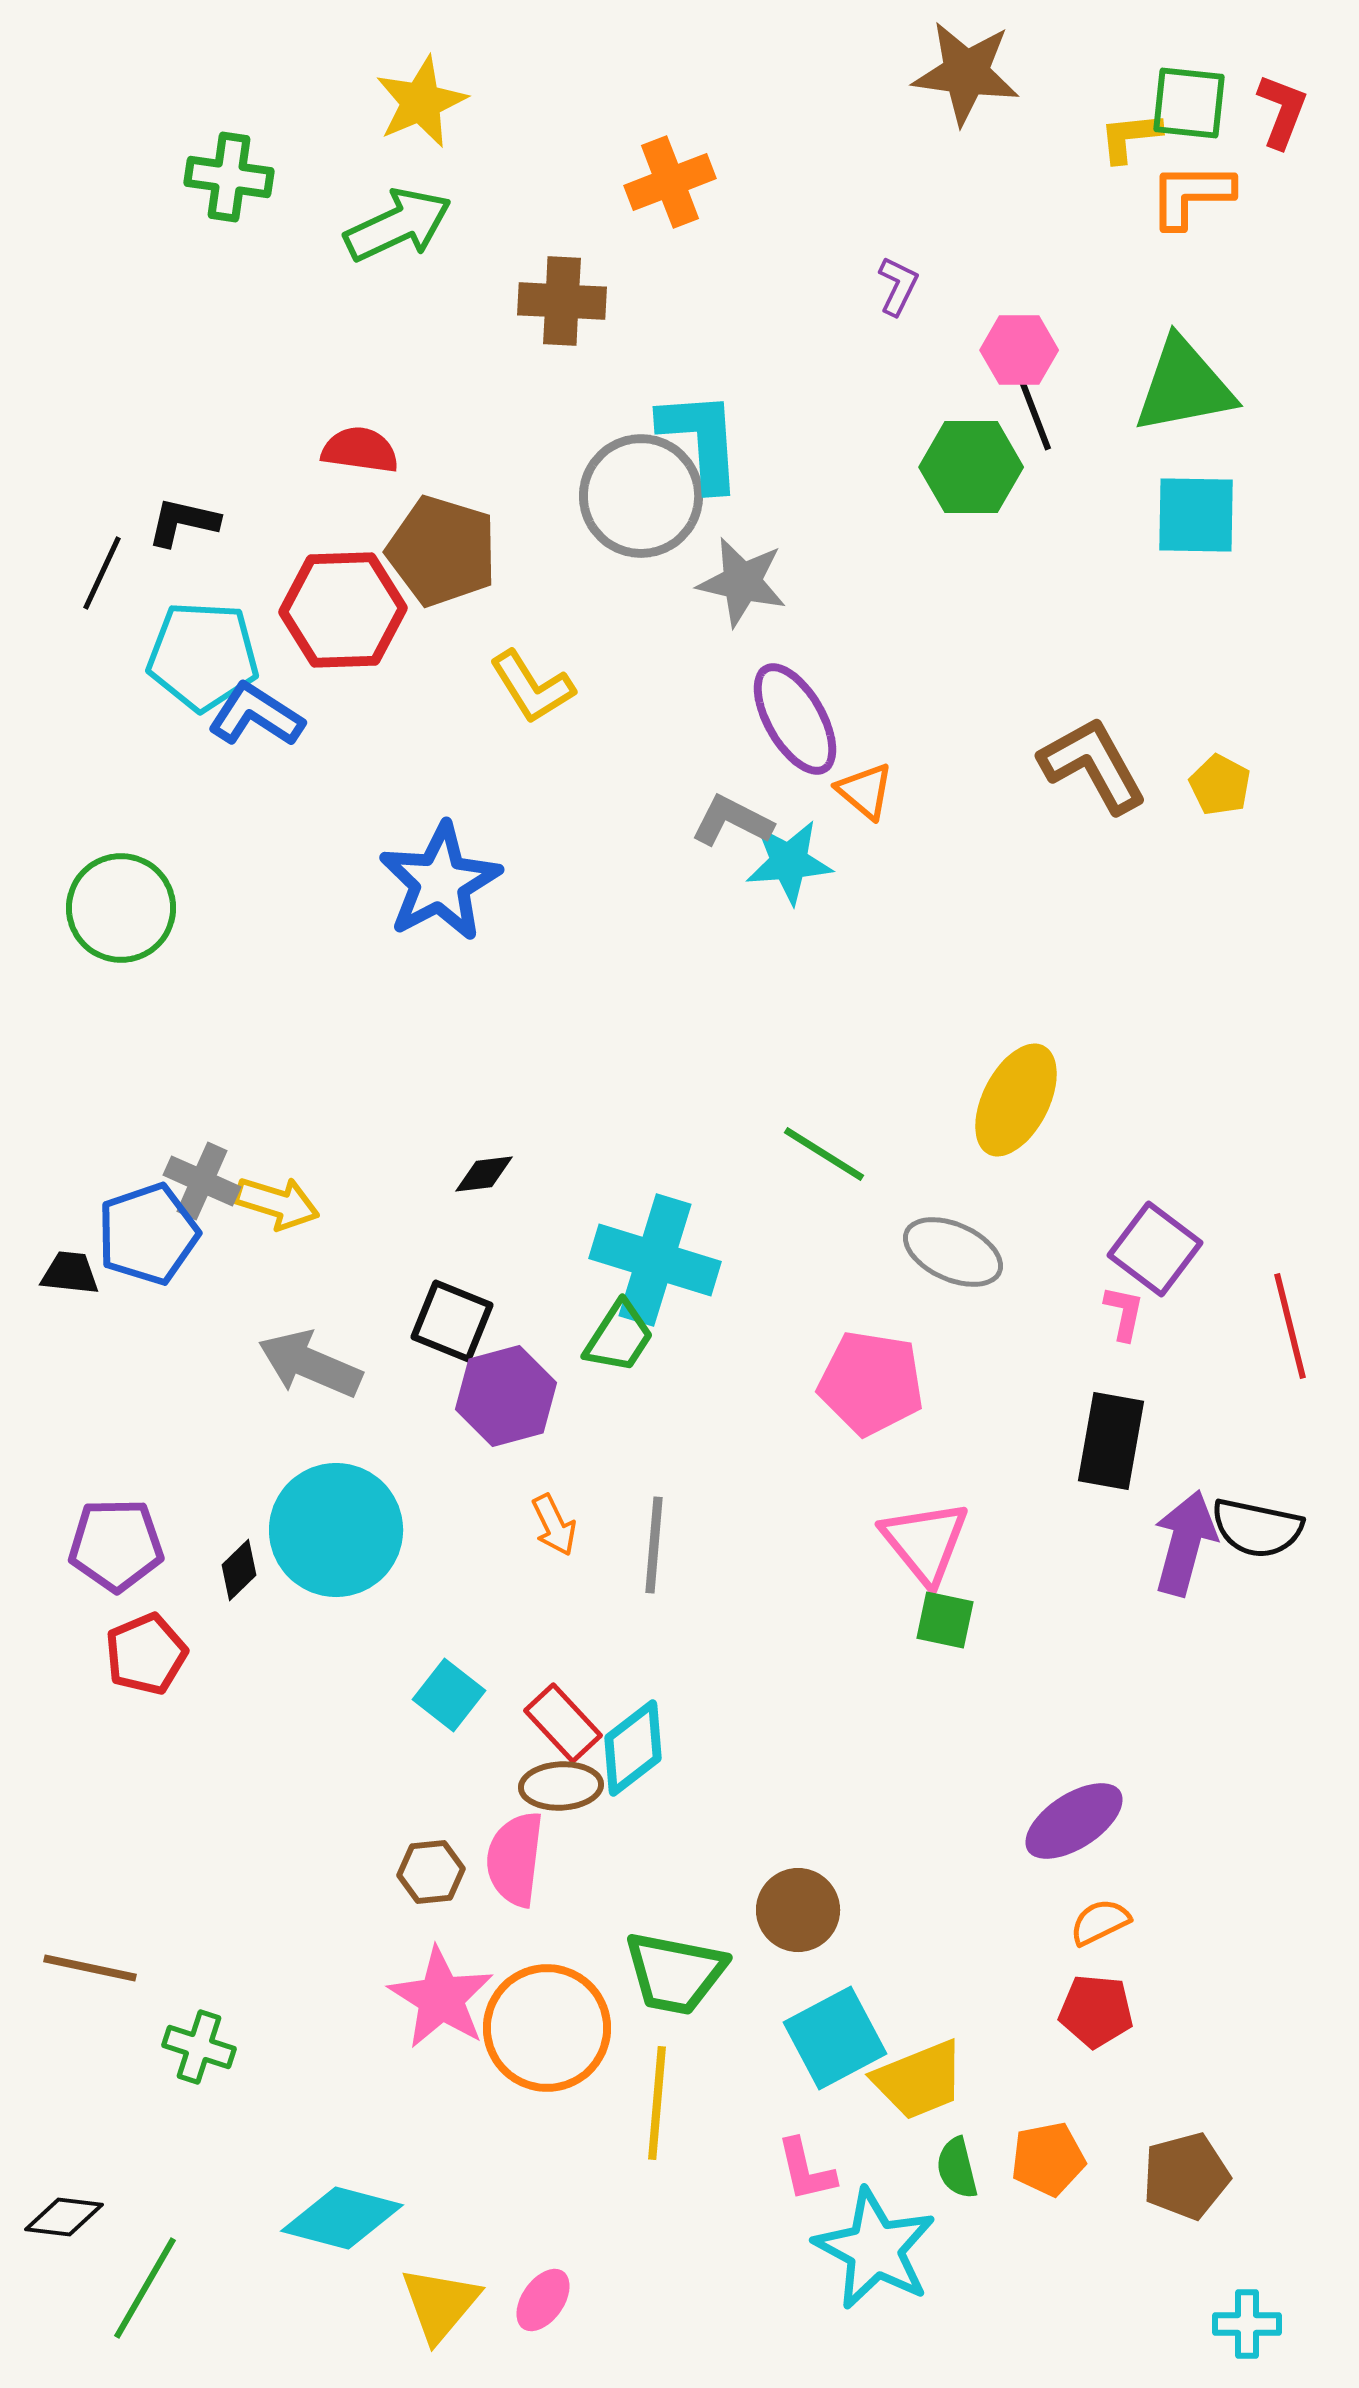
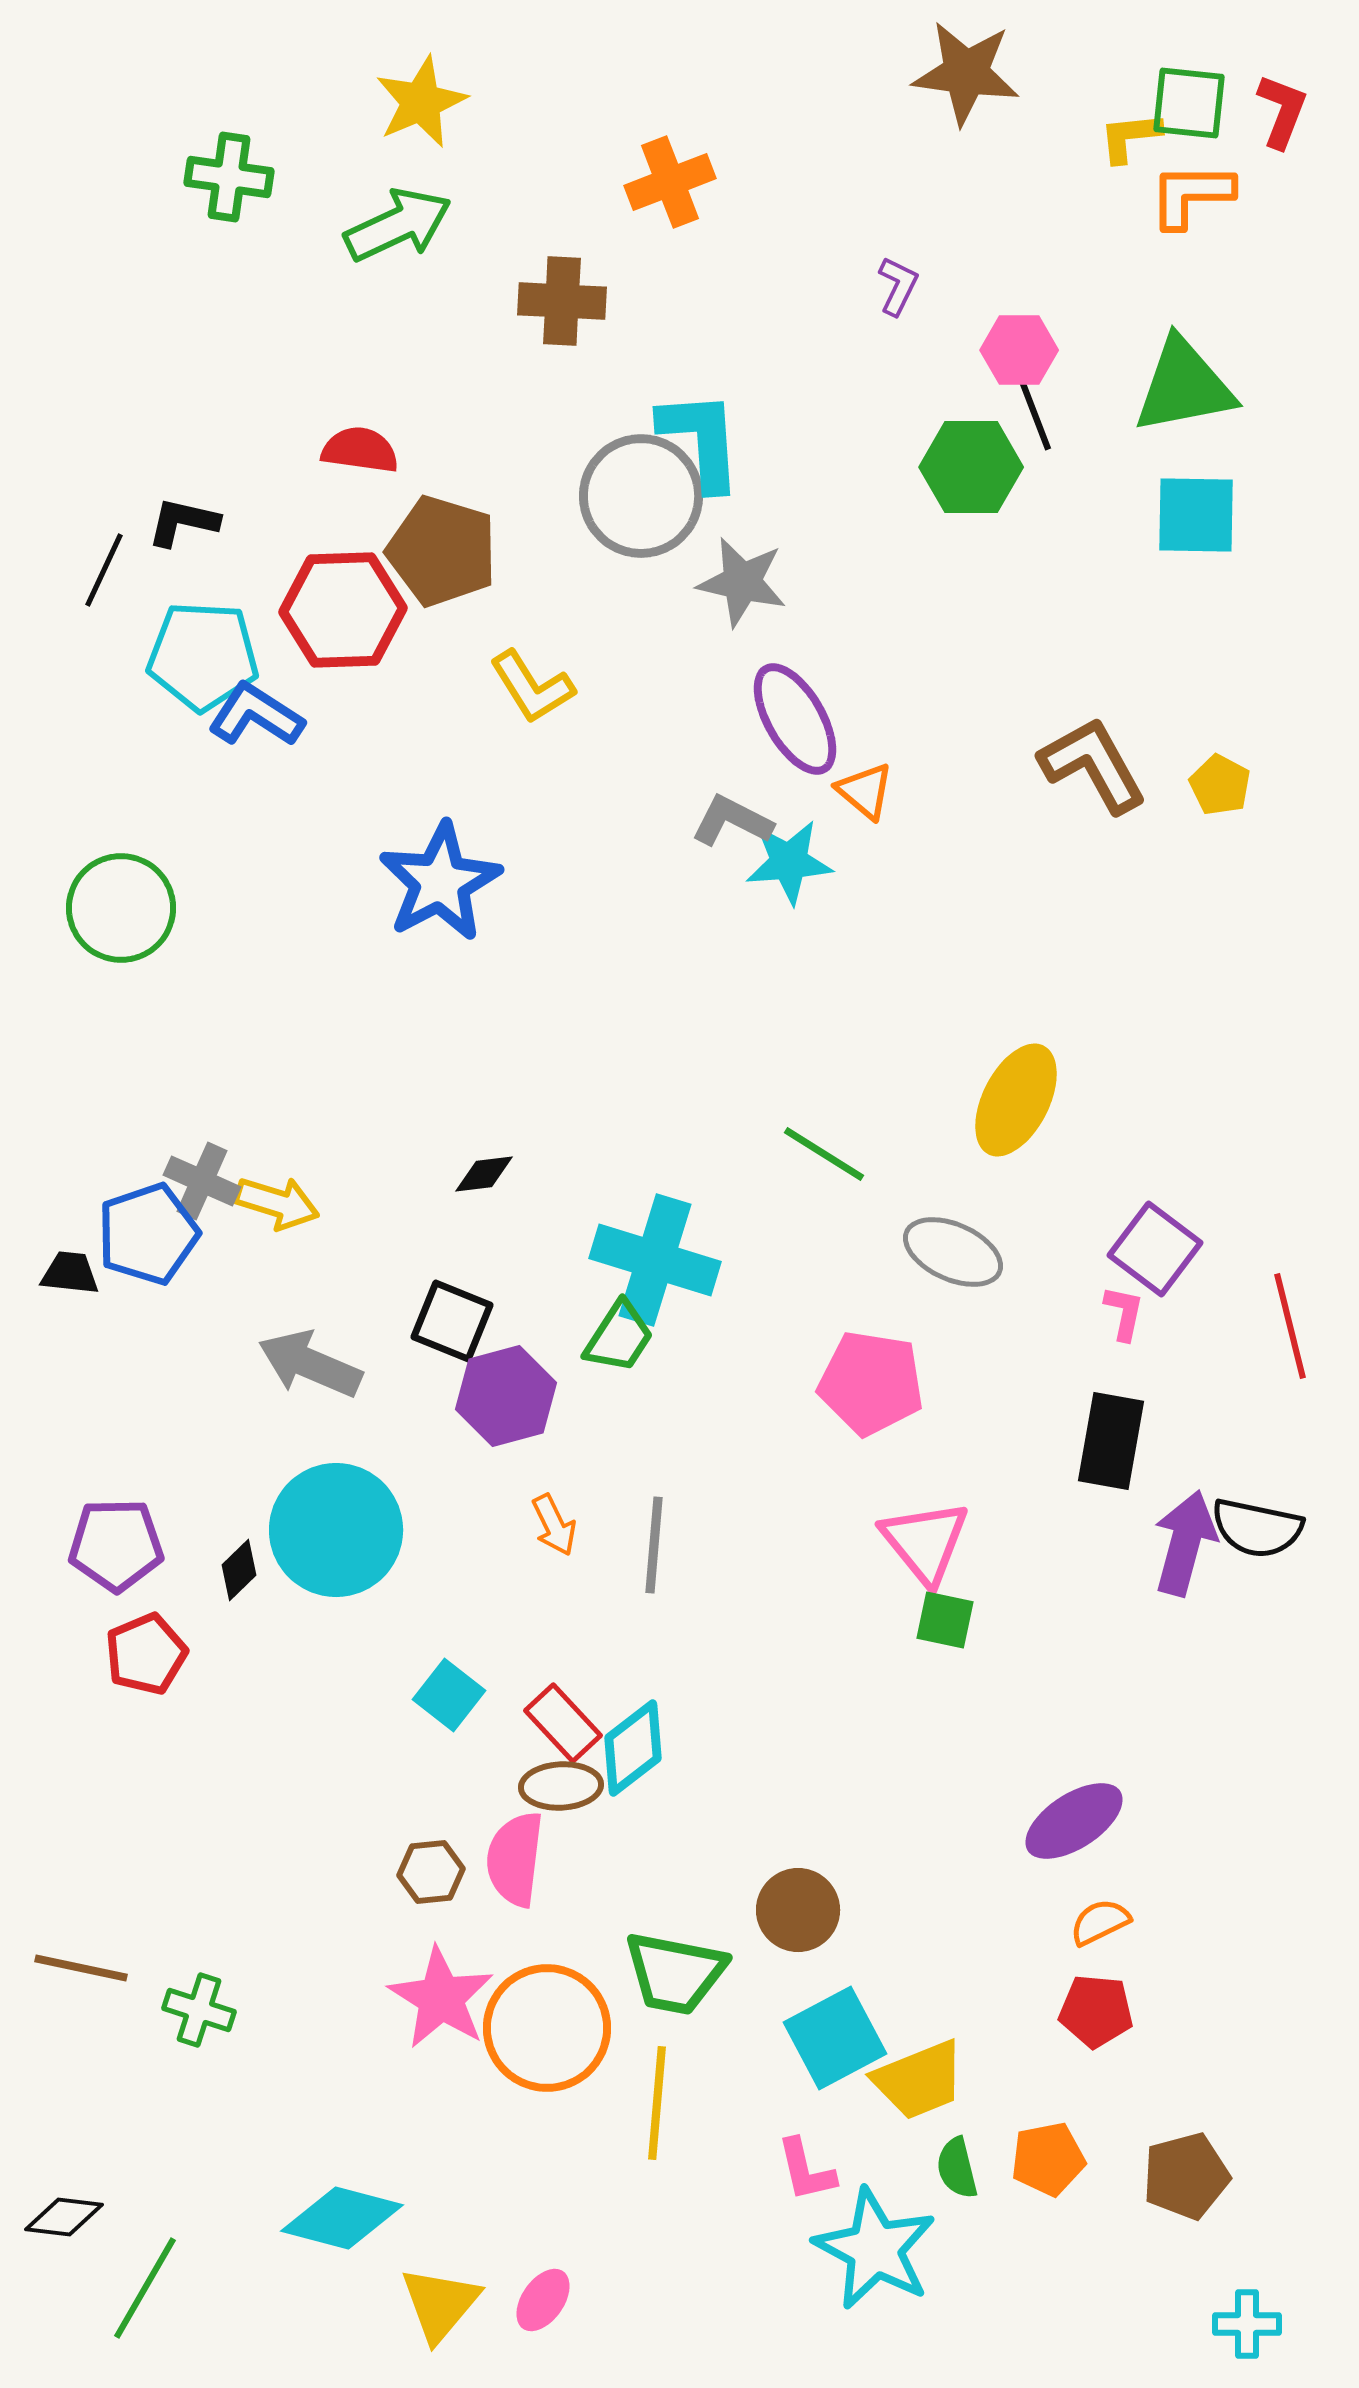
black line at (102, 573): moved 2 px right, 3 px up
brown line at (90, 1968): moved 9 px left
green cross at (199, 2047): moved 37 px up
